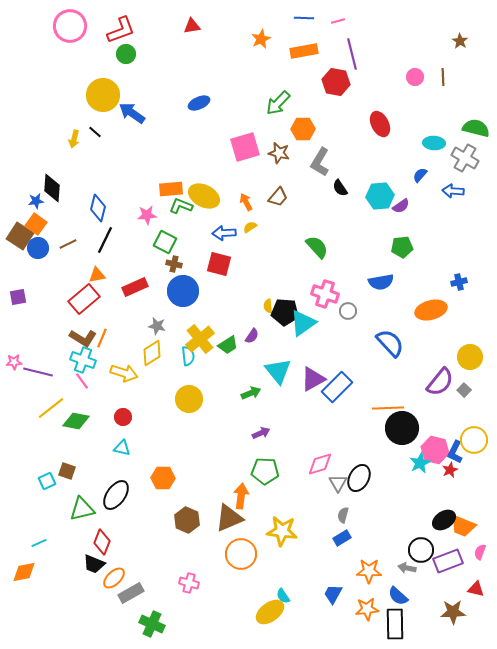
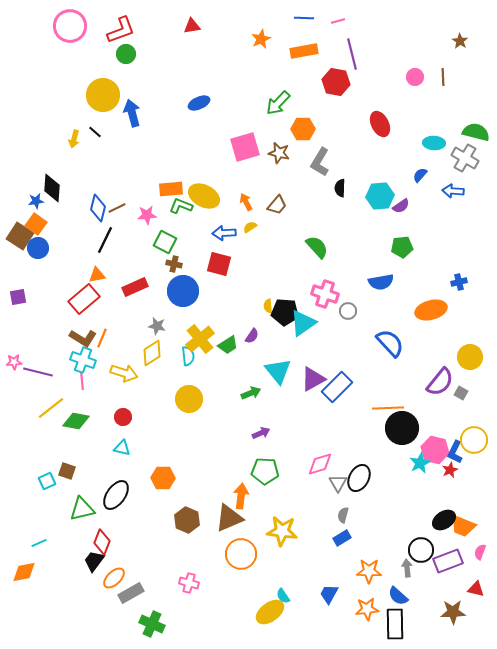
blue arrow at (132, 113): rotated 40 degrees clockwise
green semicircle at (476, 128): moved 4 px down
black semicircle at (340, 188): rotated 36 degrees clockwise
brown trapezoid at (278, 197): moved 1 px left, 8 px down
brown line at (68, 244): moved 49 px right, 36 px up
pink line at (82, 381): rotated 30 degrees clockwise
gray square at (464, 390): moved 3 px left, 3 px down; rotated 16 degrees counterclockwise
black trapezoid at (94, 564): moved 3 px up; rotated 105 degrees clockwise
gray arrow at (407, 568): rotated 72 degrees clockwise
blue trapezoid at (333, 594): moved 4 px left
